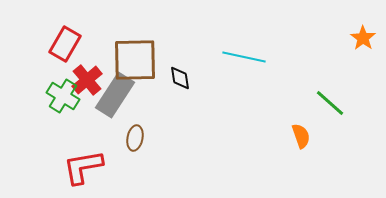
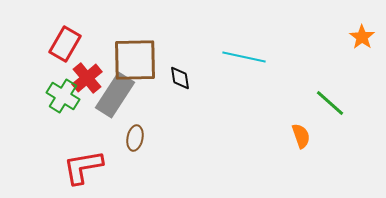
orange star: moved 1 px left, 1 px up
red cross: moved 2 px up
